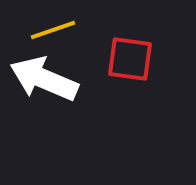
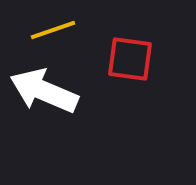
white arrow: moved 12 px down
